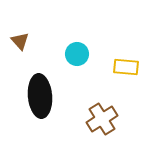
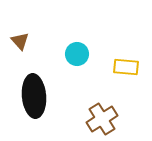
black ellipse: moved 6 px left
